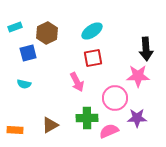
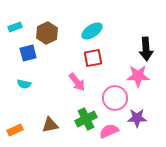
pink arrow: rotated 12 degrees counterclockwise
green cross: moved 1 px left, 1 px down; rotated 25 degrees counterclockwise
brown triangle: rotated 18 degrees clockwise
orange rectangle: rotated 28 degrees counterclockwise
